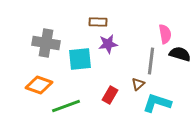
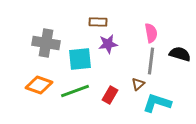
pink semicircle: moved 14 px left, 1 px up
green line: moved 9 px right, 15 px up
